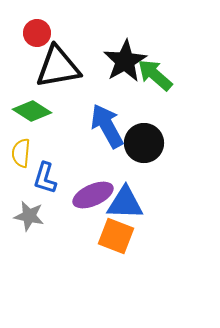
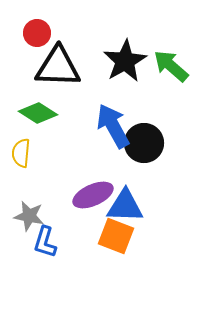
black triangle: rotated 12 degrees clockwise
green arrow: moved 16 px right, 9 px up
green diamond: moved 6 px right, 2 px down
blue arrow: moved 6 px right
blue L-shape: moved 64 px down
blue triangle: moved 3 px down
